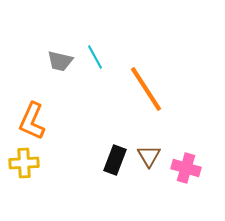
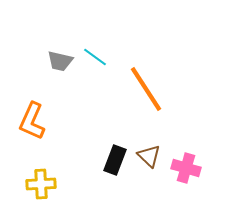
cyan line: rotated 25 degrees counterclockwise
brown triangle: rotated 15 degrees counterclockwise
yellow cross: moved 17 px right, 21 px down
